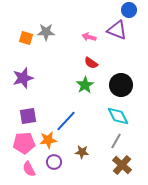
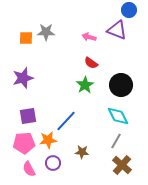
orange square: rotated 16 degrees counterclockwise
purple circle: moved 1 px left, 1 px down
